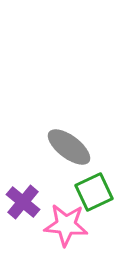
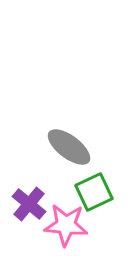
purple cross: moved 6 px right, 2 px down
